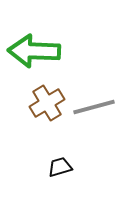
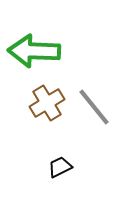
gray line: rotated 66 degrees clockwise
black trapezoid: rotated 10 degrees counterclockwise
